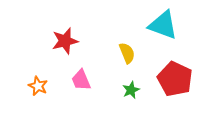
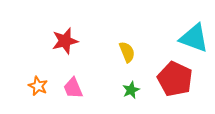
cyan triangle: moved 31 px right, 13 px down
yellow semicircle: moved 1 px up
pink trapezoid: moved 8 px left, 8 px down
